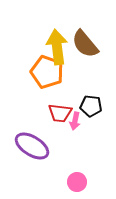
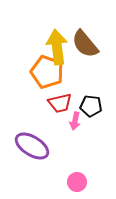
red trapezoid: moved 10 px up; rotated 20 degrees counterclockwise
